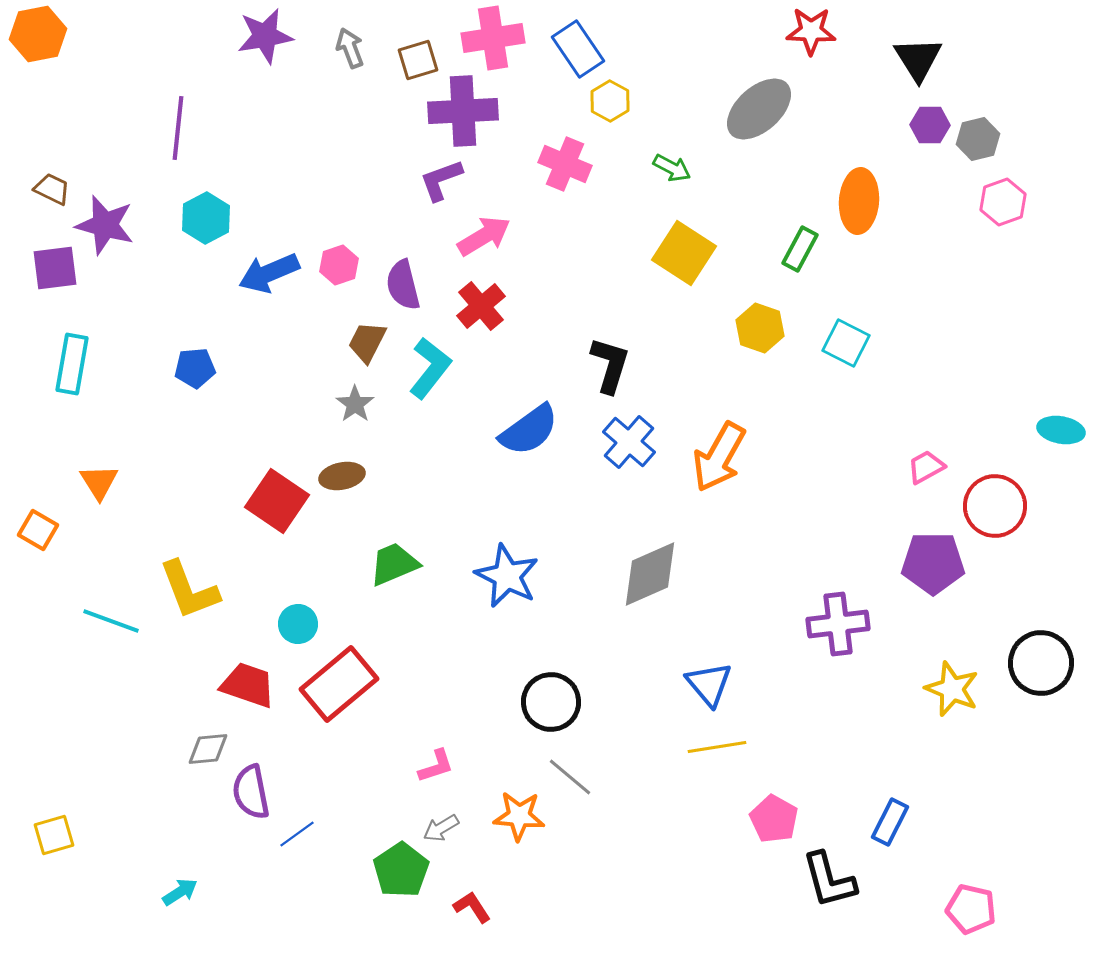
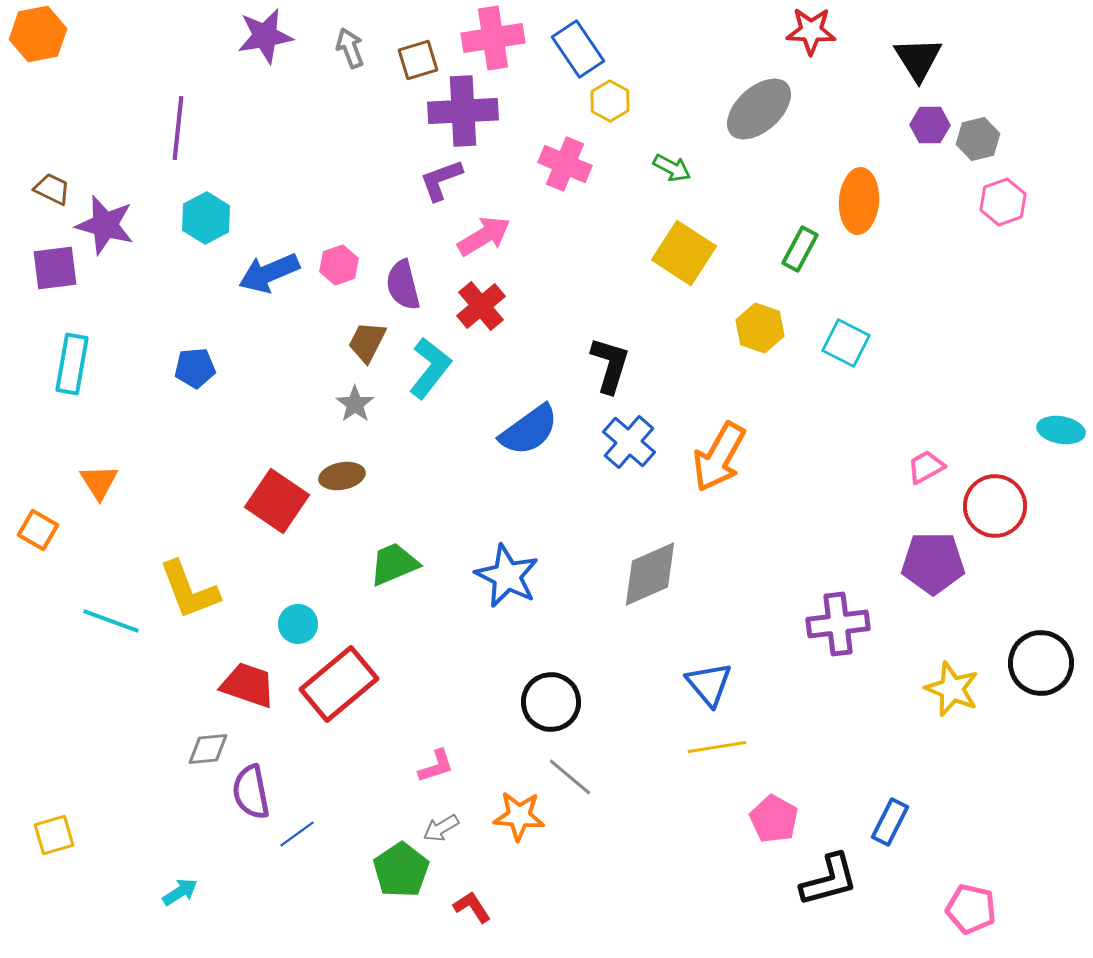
black L-shape at (829, 880): rotated 90 degrees counterclockwise
